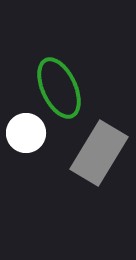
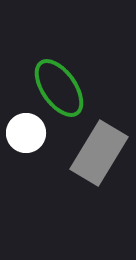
green ellipse: rotated 10 degrees counterclockwise
